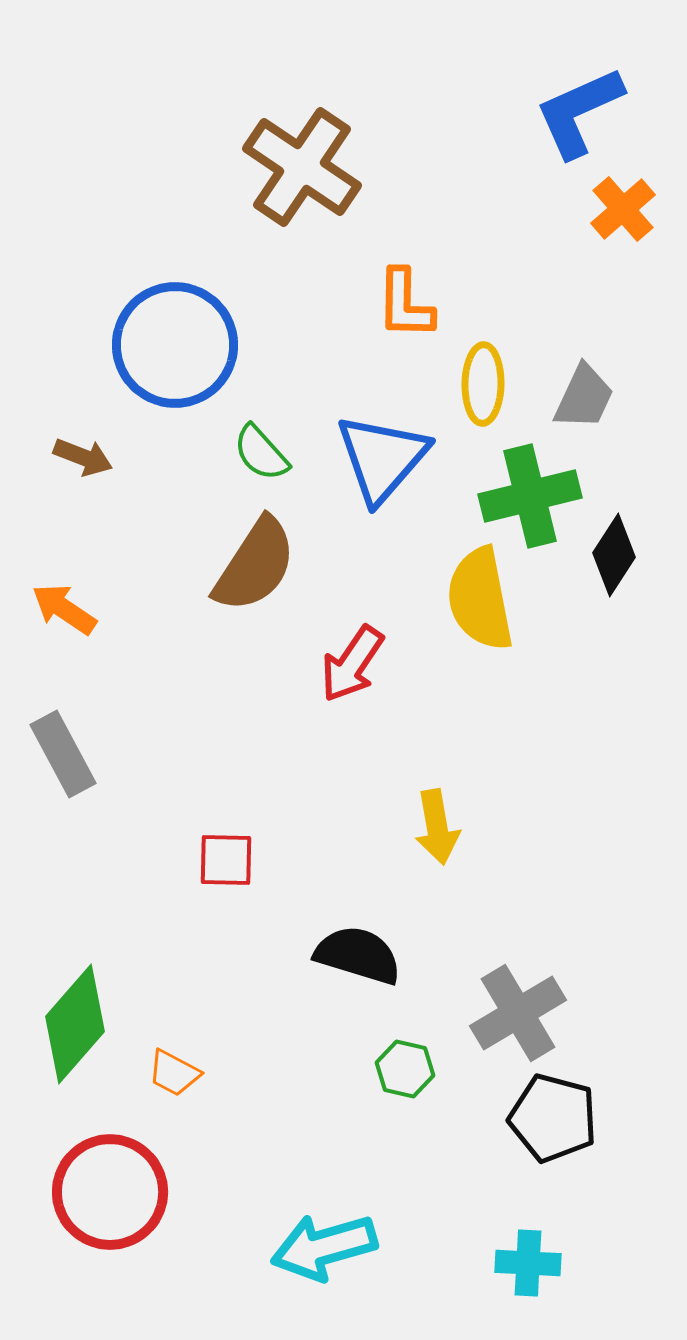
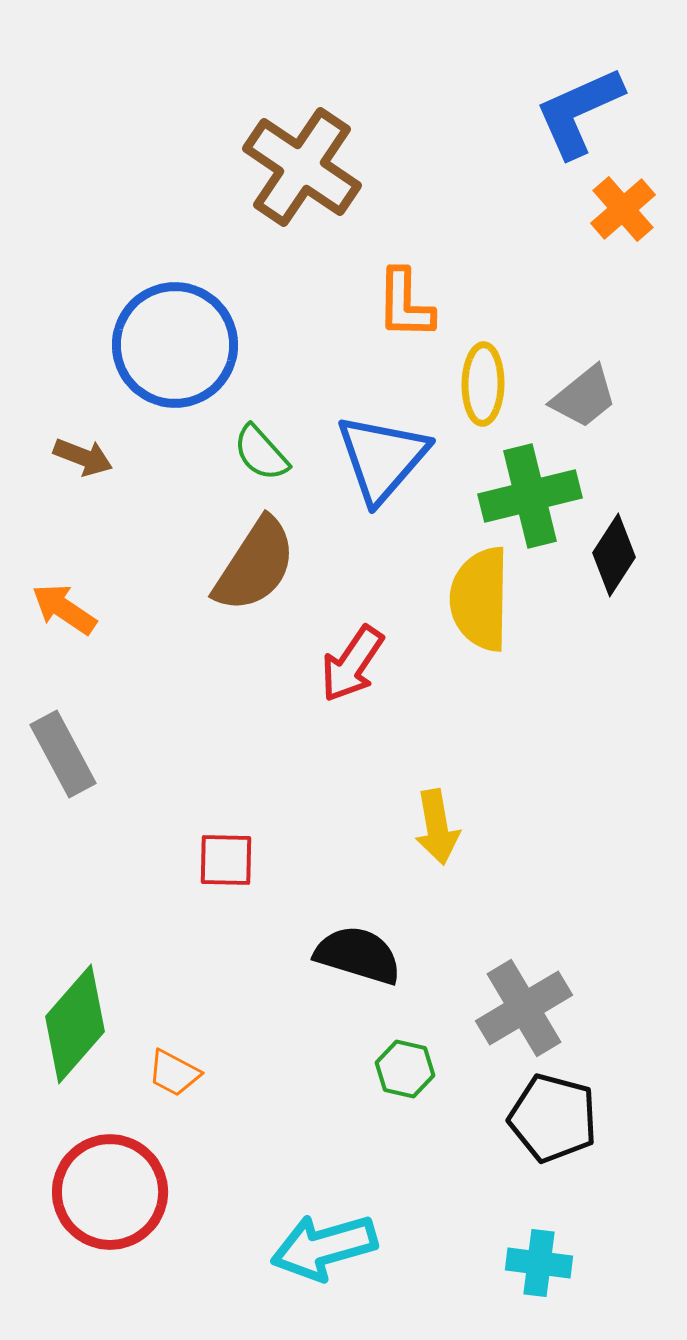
gray trapezoid: rotated 26 degrees clockwise
yellow semicircle: rotated 12 degrees clockwise
gray cross: moved 6 px right, 5 px up
cyan cross: moved 11 px right; rotated 4 degrees clockwise
